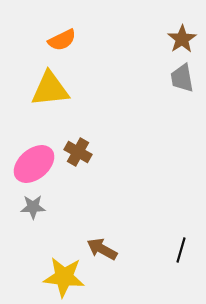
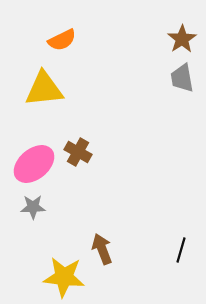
yellow triangle: moved 6 px left
brown arrow: rotated 40 degrees clockwise
